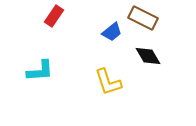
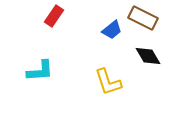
blue trapezoid: moved 2 px up
